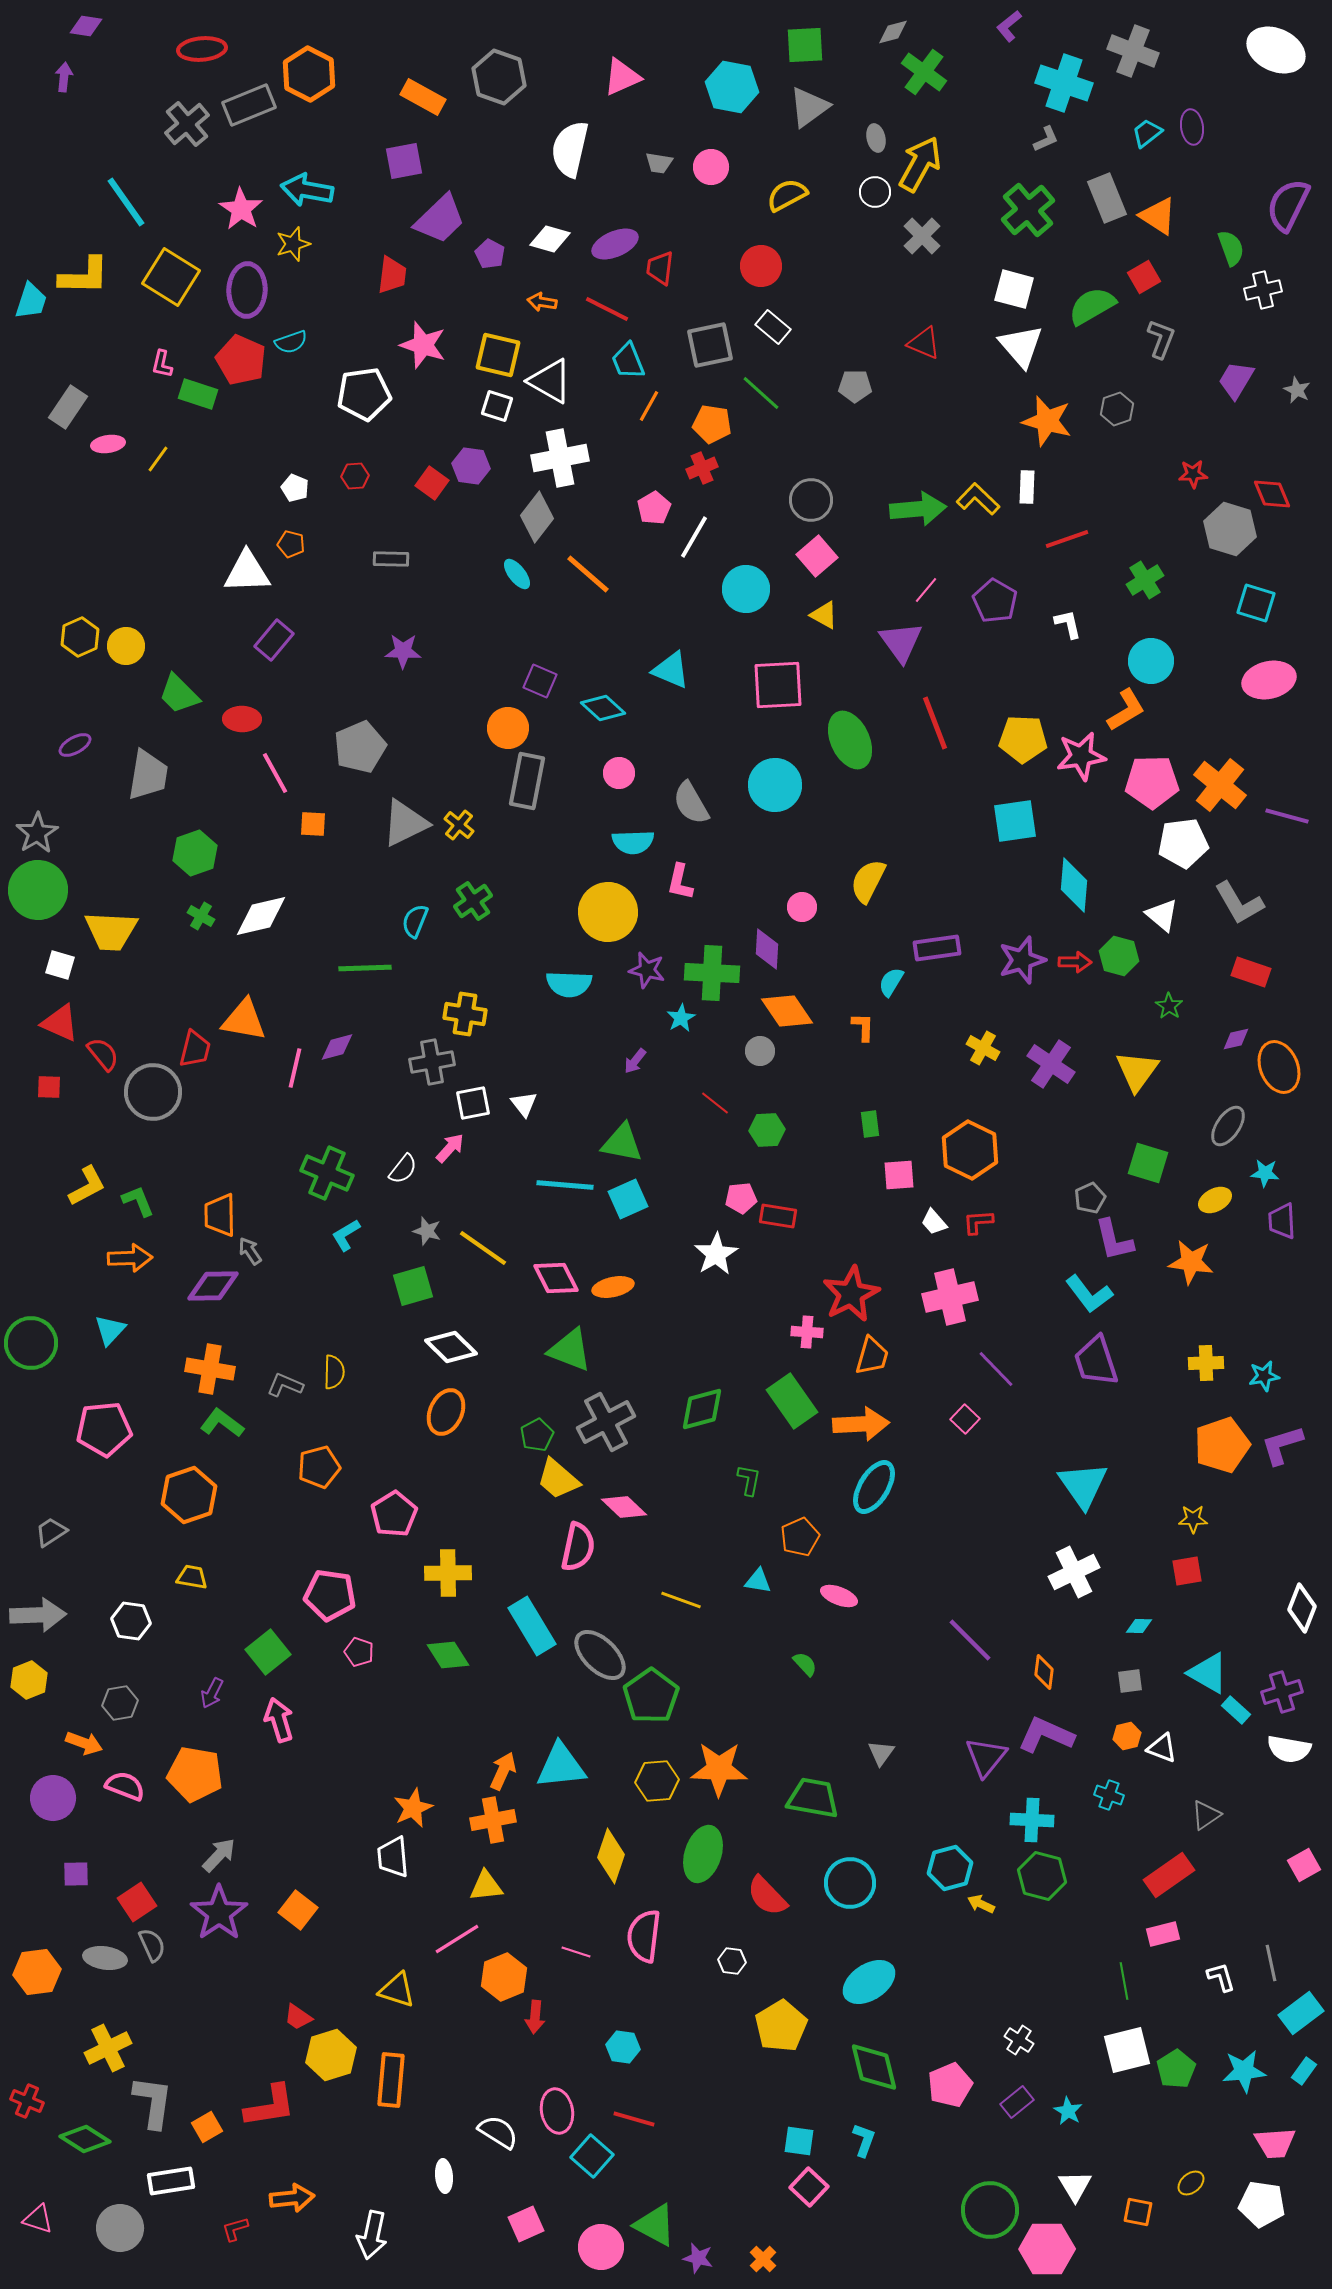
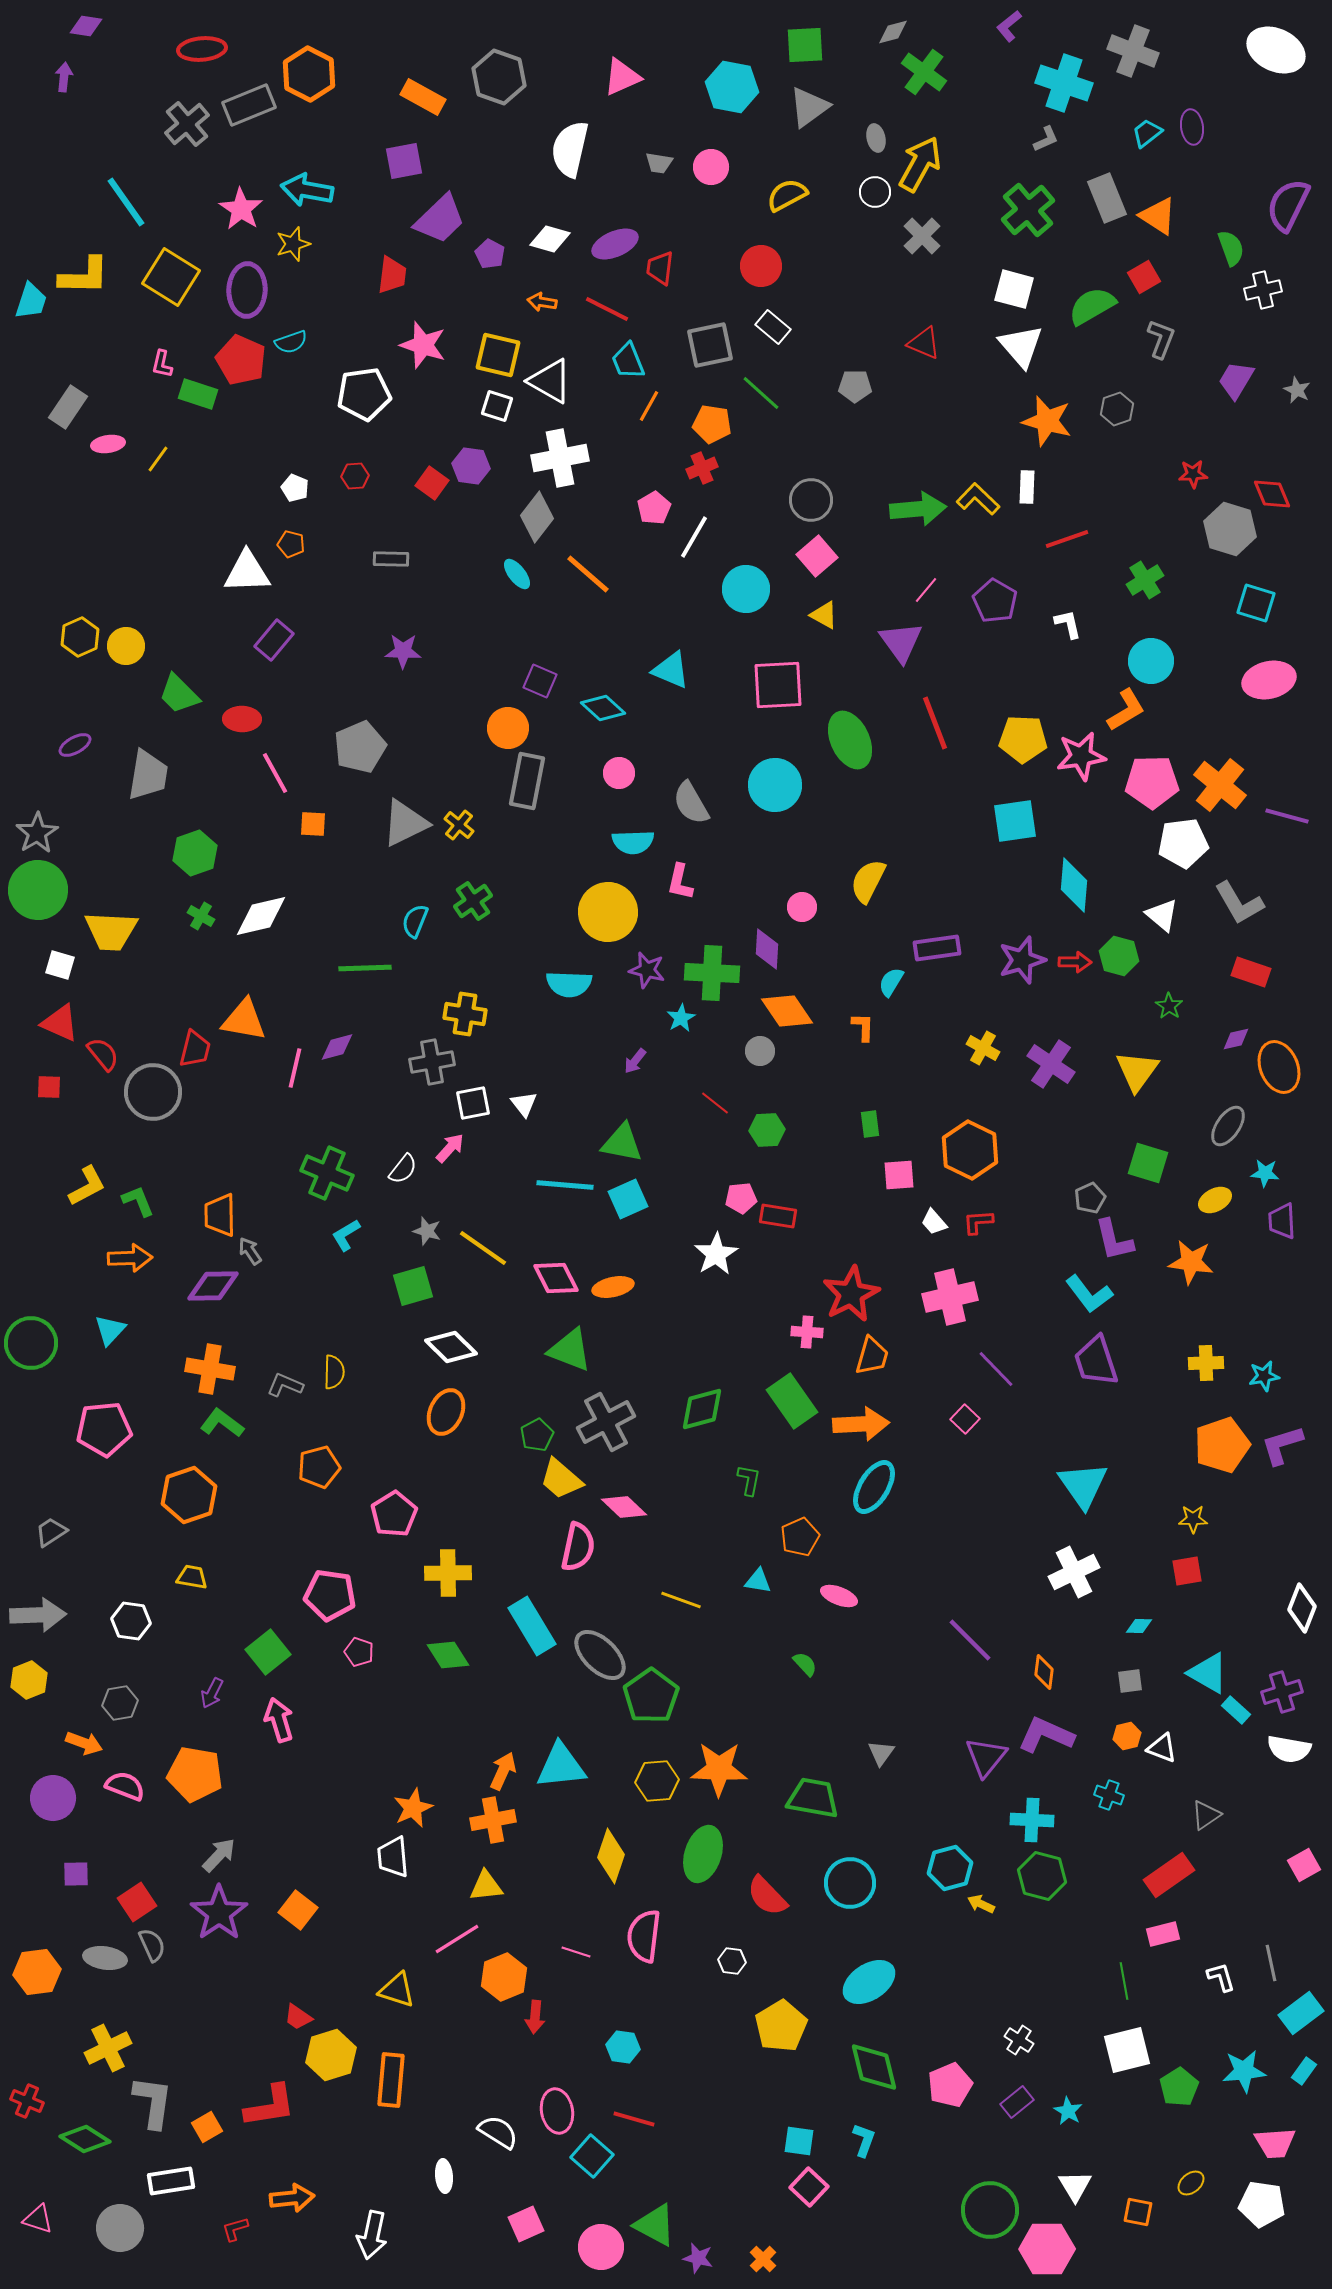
yellow trapezoid at (558, 1479): moved 3 px right
green pentagon at (1176, 2069): moved 3 px right, 18 px down
